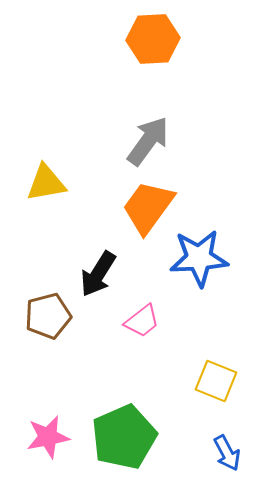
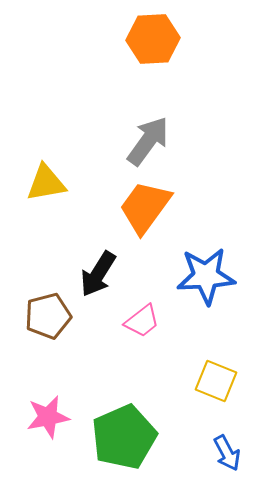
orange trapezoid: moved 3 px left
blue star: moved 7 px right, 18 px down
pink star: moved 20 px up
